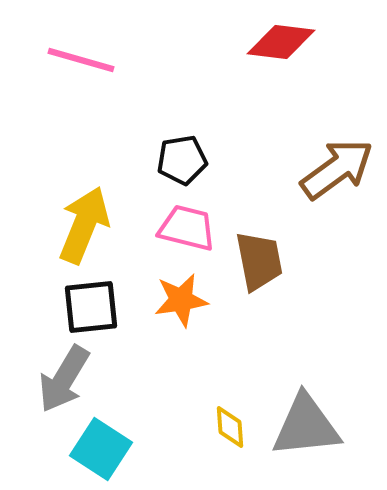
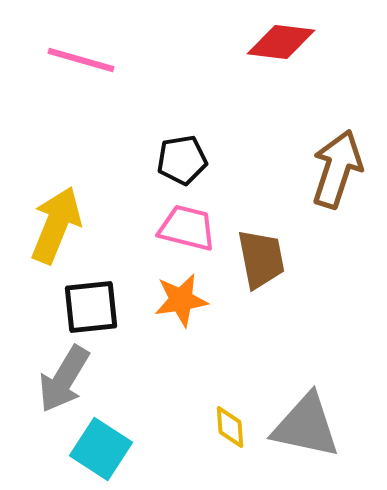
brown arrow: rotated 36 degrees counterclockwise
yellow arrow: moved 28 px left
brown trapezoid: moved 2 px right, 2 px up
gray triangle: rotated 18 degrees clockwise
